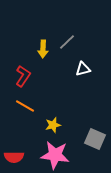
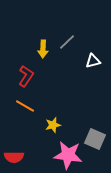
white triangle: moved 10 px right, 8 px up
red L-shape: moved 3 px right
pink star: moved 13 px right
